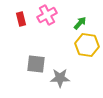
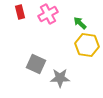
pink cross: moved 1 px right, 1 px up
red rectangle: moved 1 px left, 7 px up
green arrow: rotated 88 degrees counterclockwise
gray square: rotated 18 degrees clockwise
